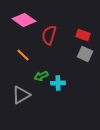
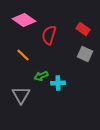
red rectangle: moved 6 px up; rotated 16 degrees clockwise
gray triangle: rotated 30 degrees counterclockwise
